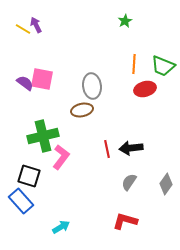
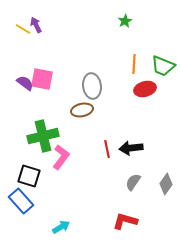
gray semicircle: moved 4 px right
